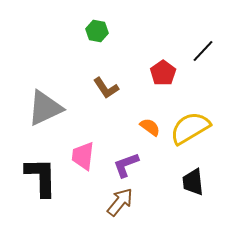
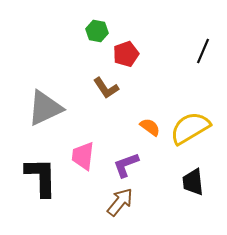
black line: rotated 20 degrees counterclockwise
red pentagon: moved 37 px left, 19 px up; rotated 15 degrees clockwise
